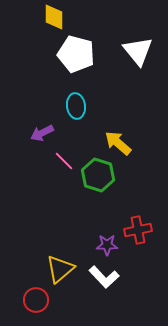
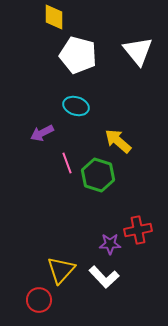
white pentagon: moved 2 px right, 1 px down
cyan ellipse: rotated 65 degrees counterclockwise
yellow arrow: moved 2 px up
pink line: moved 3 px right, 2 px down; rotated 25 degrees clockwise
purple star: moved 3 px right, 1 px up
yellow triangle: moved 1 px right, 1 px down; rotated 8 degrees counterclockwise
red circle: moved 3 px right
